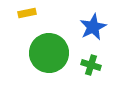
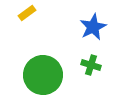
yellow rectangle: rotated 24 degrees counterclockwise
green circle: moved 6 px left, 22 px down
